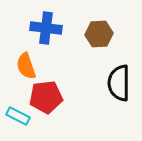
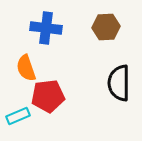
brown hexagon: moved 7 px right, 7 px up
orange semicircle: moved 2 px down
red pentagon: moved 2 px right, 1 px up
cyan rectangle: rotated 50 degrees counterclockwise
